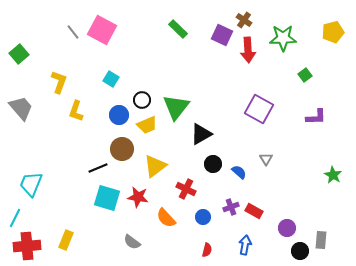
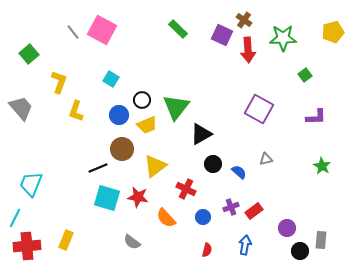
green square at (19, 54): moved 10 px right
gray triangle at (266, 159): rotated 48 degrees clockwise
green star at (333, 175): moved 11 px left, 9 px up
red rectangle at (254, 211): rotated 66 degrees counterclockwise
